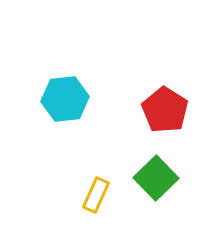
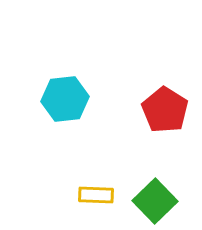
green square: moved 1 px left, 23 px down
yellow rectangle: rotated 68 degrees clockwise
